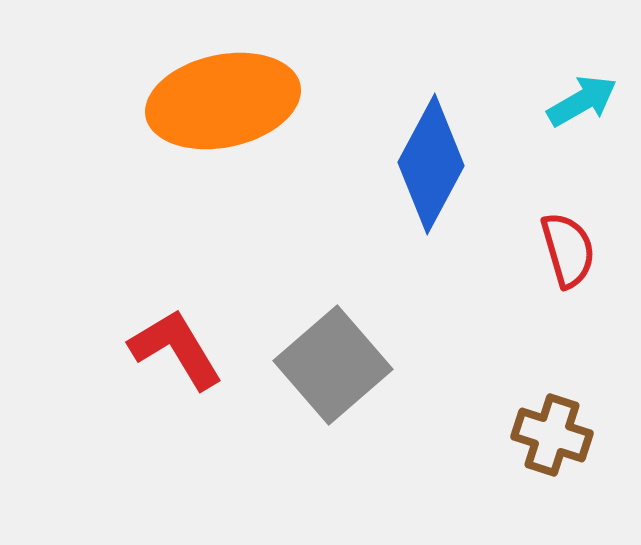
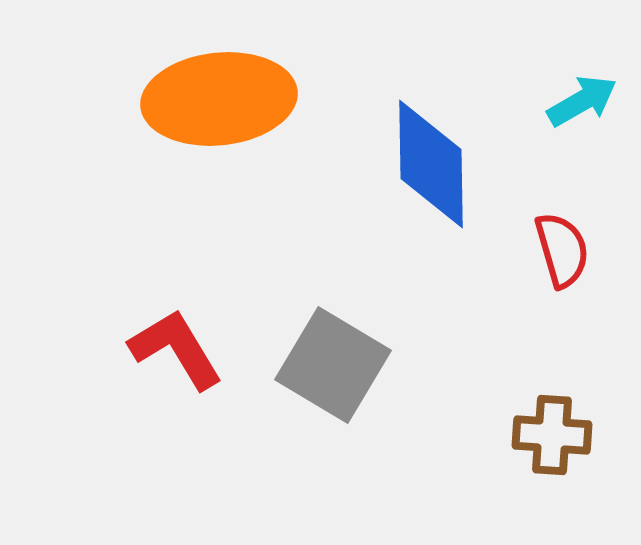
orange ellipse: moved 4 px left, 2 px up; rotated 6 degrees clockwise
blue diamond: rotated 29 degrees counterclockwise
red semicircle: moved 6 px left
gray square: rotated 18 degrees counterclockwise
brown cross: rotated 14 degrees counterclockwise
